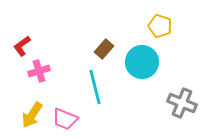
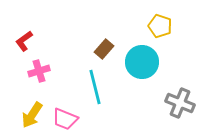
red L-shape: moved 2 px right, 5 px up
gray cross: moved 2 px left
